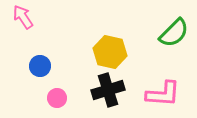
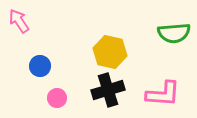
pink arrow: moved 4 px left, 4 px down
green semicircle: rotated 40 degrees clockwise
